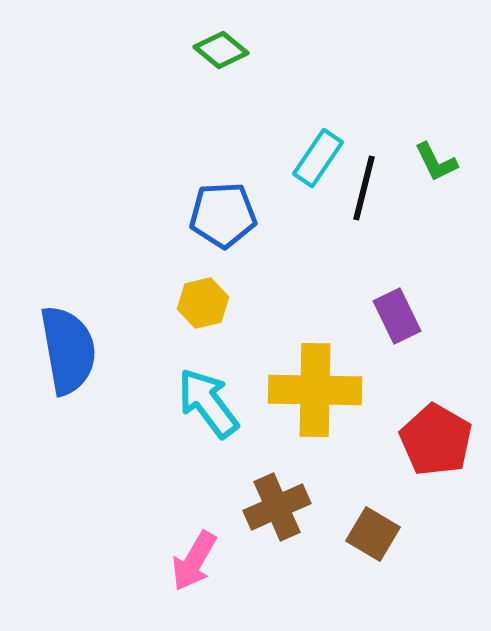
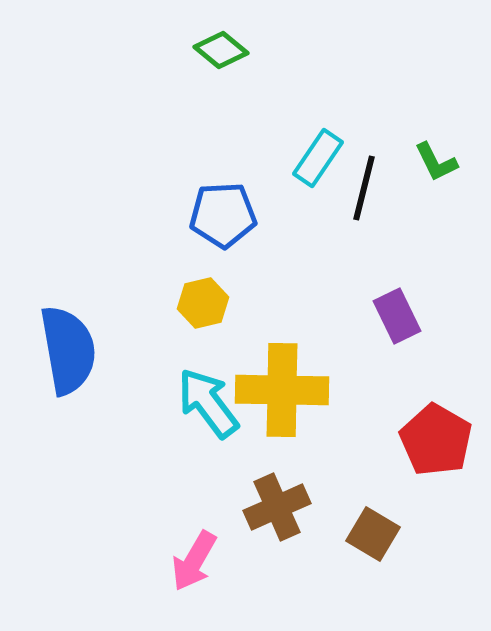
yellow cross: moved 33 px left
